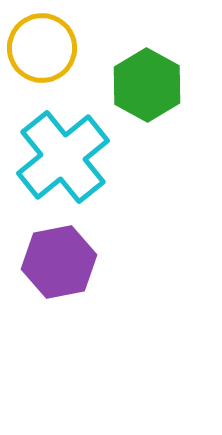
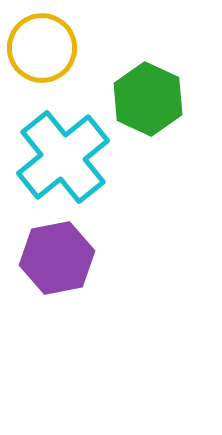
green hexagon: moved 1 px right, 14 px down; rotated 4 degrees counterclockwise
purple hexagon: moved 2 px left, 4 px up
